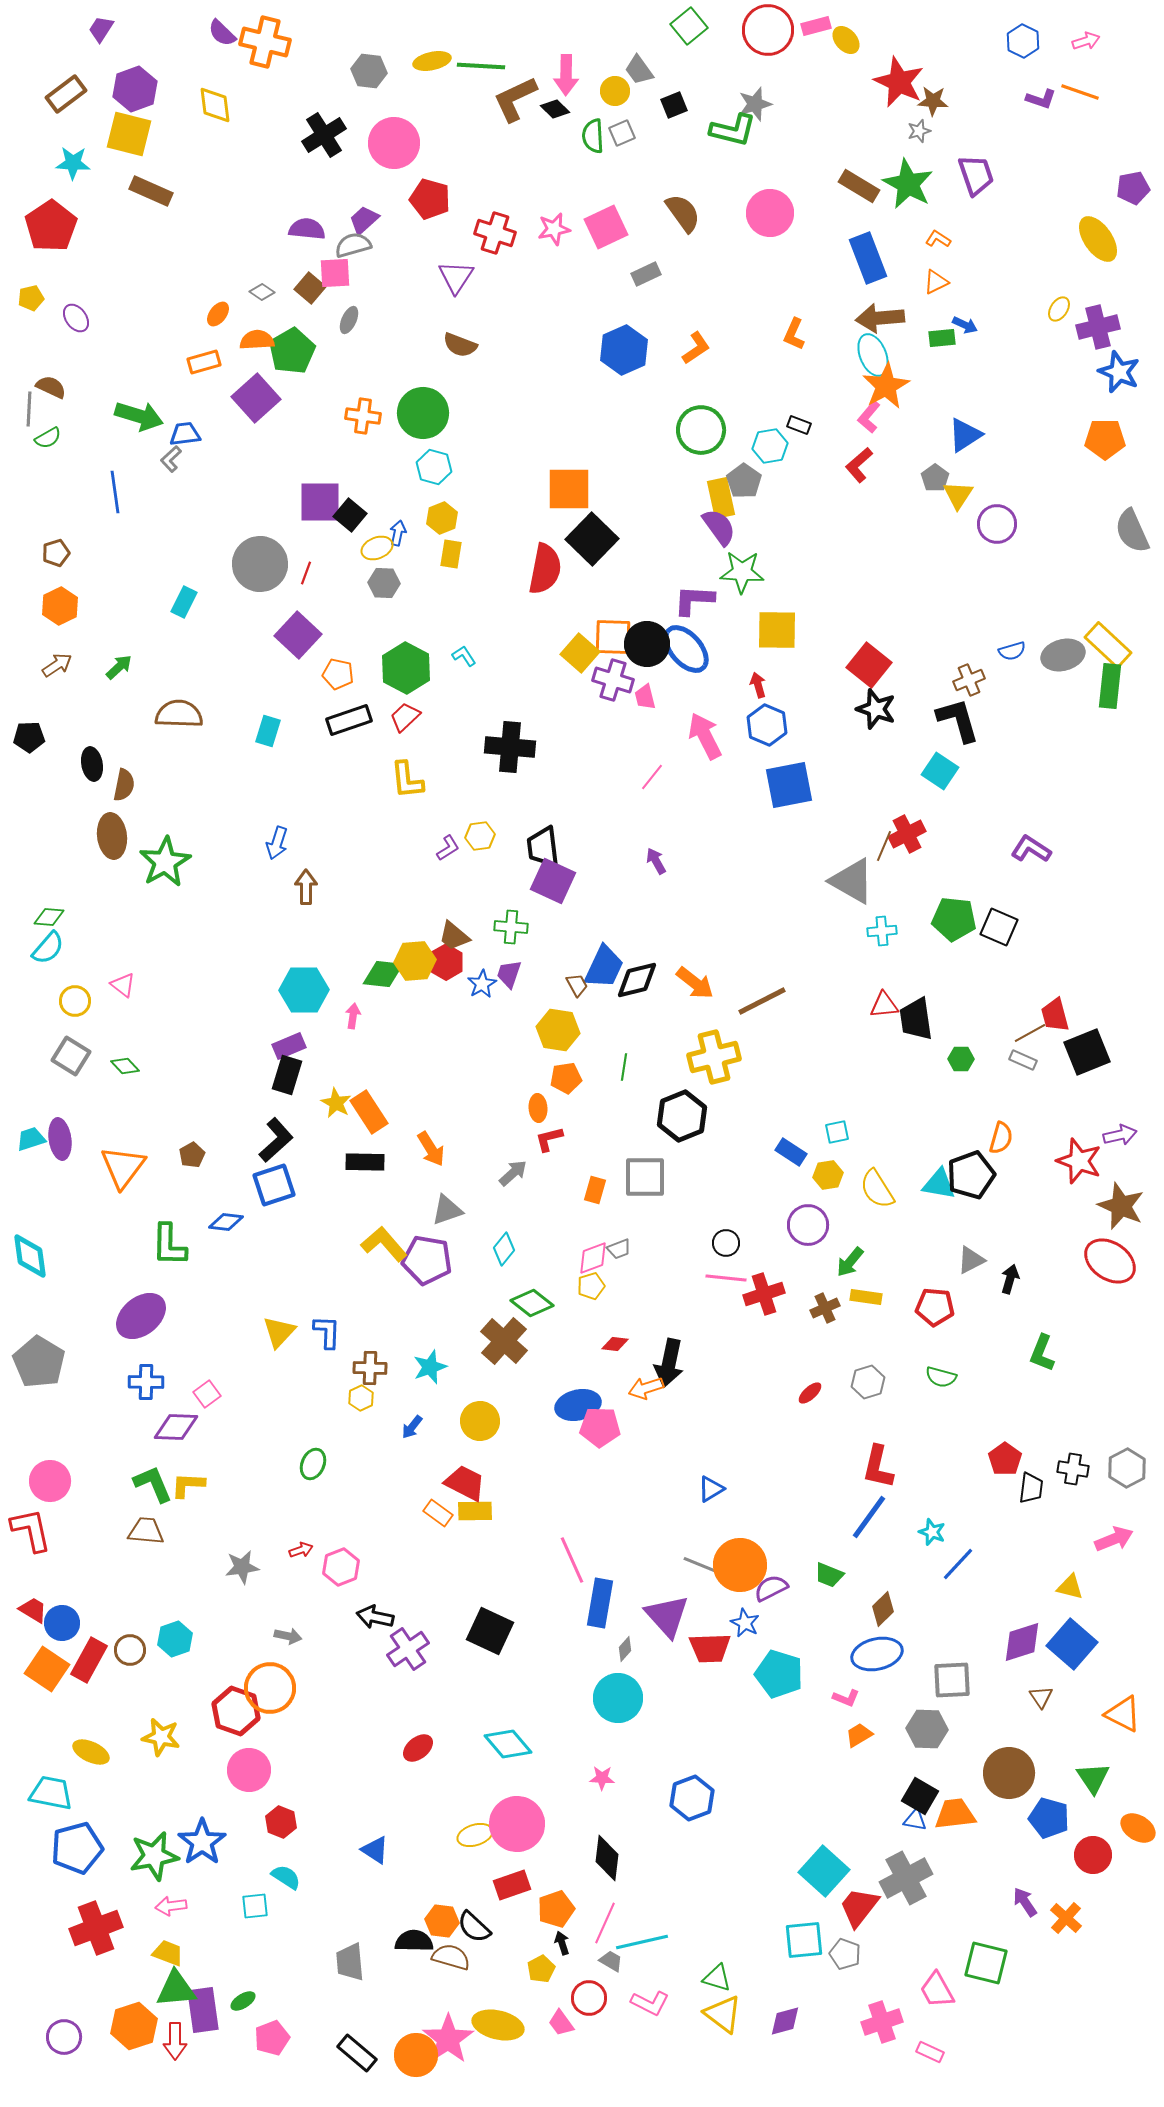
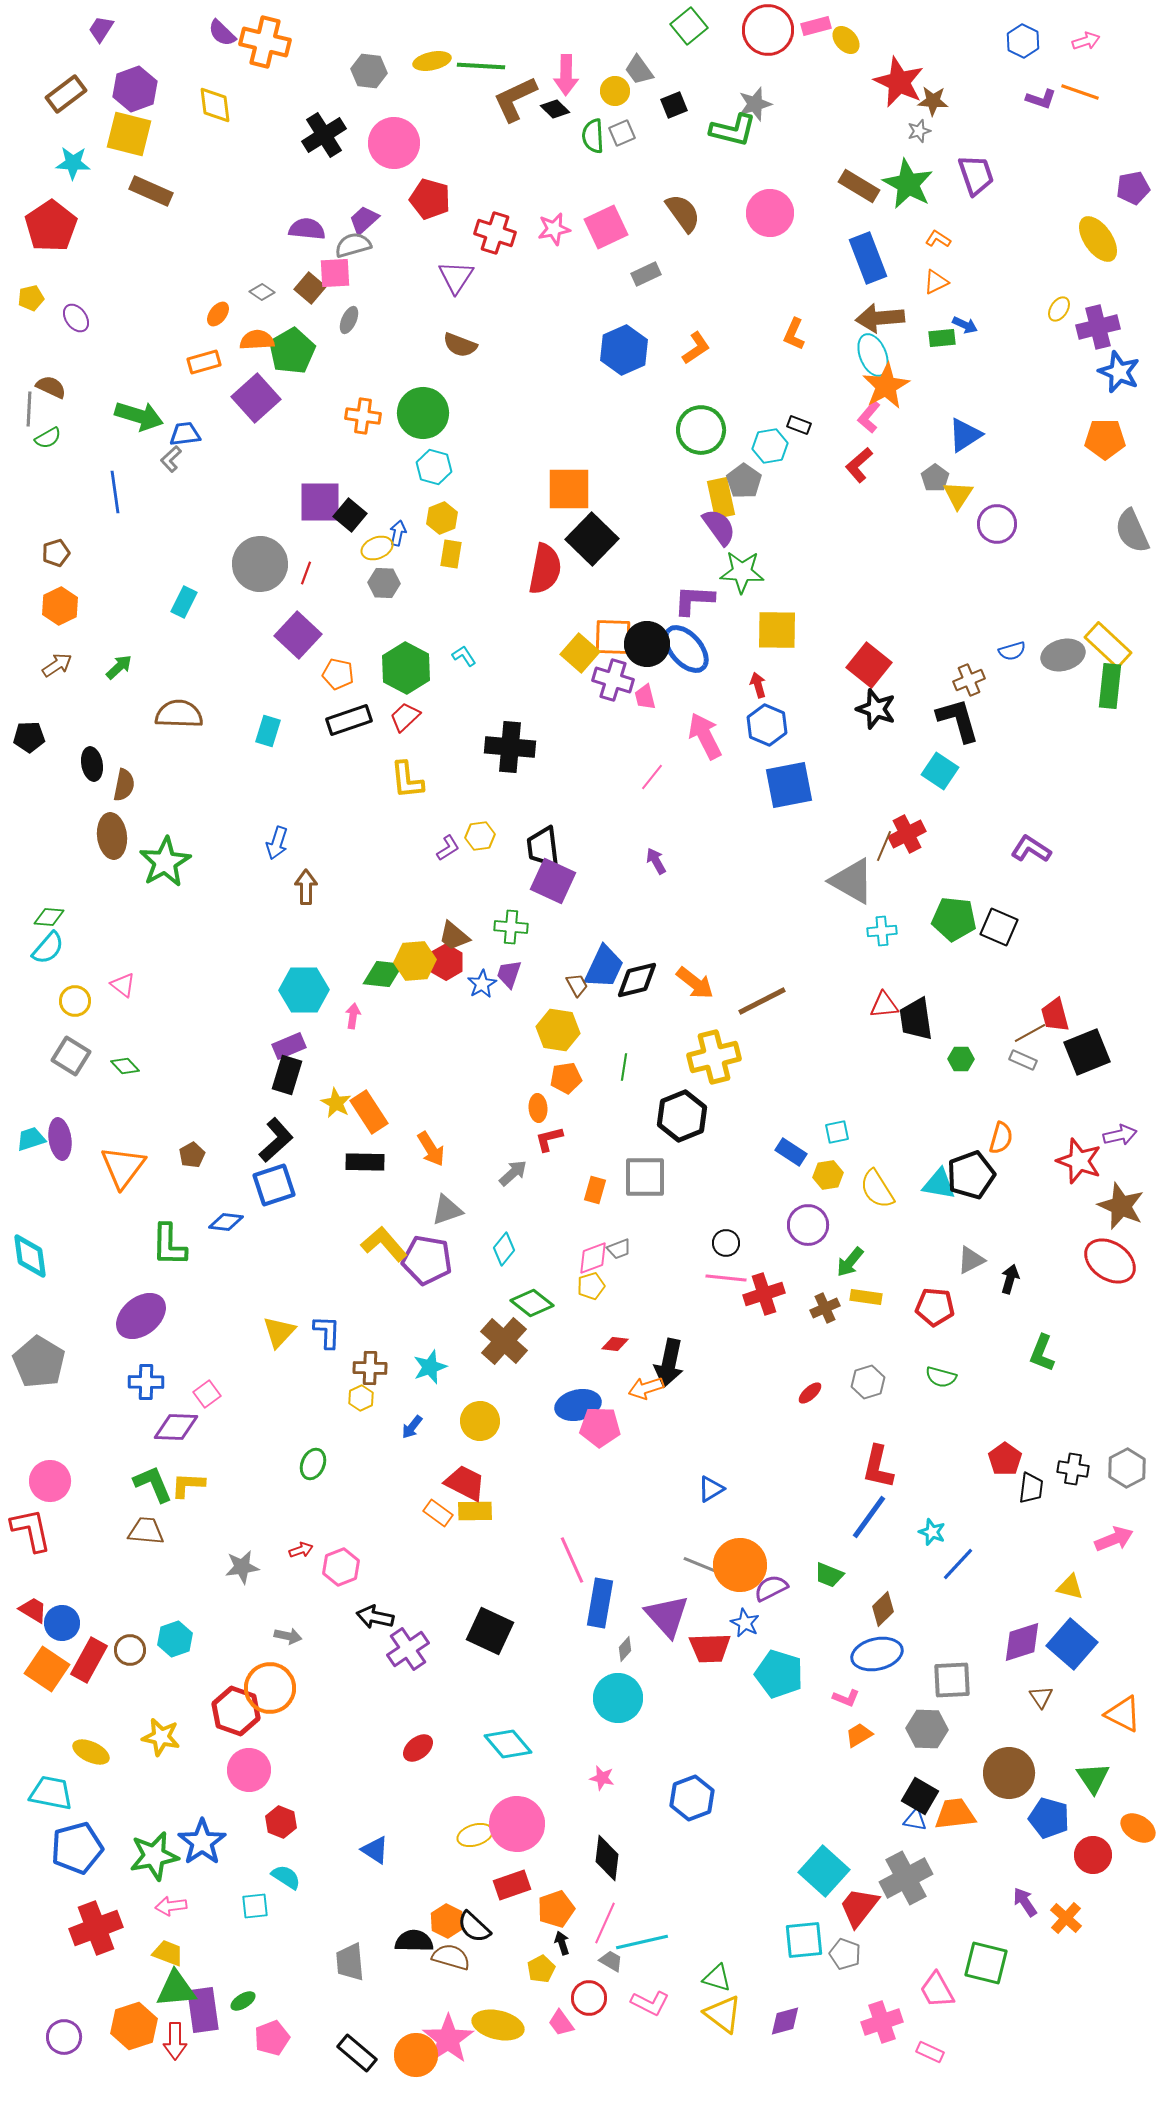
pink star at (602, 1778): rotated 10 degrees clockwise
orange hexagon at (442, 1921): moved 5 px right; rotated 20 degrees clockwise
